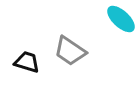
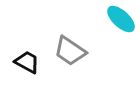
black trapezoid: rotated 12 degrees clockwise
